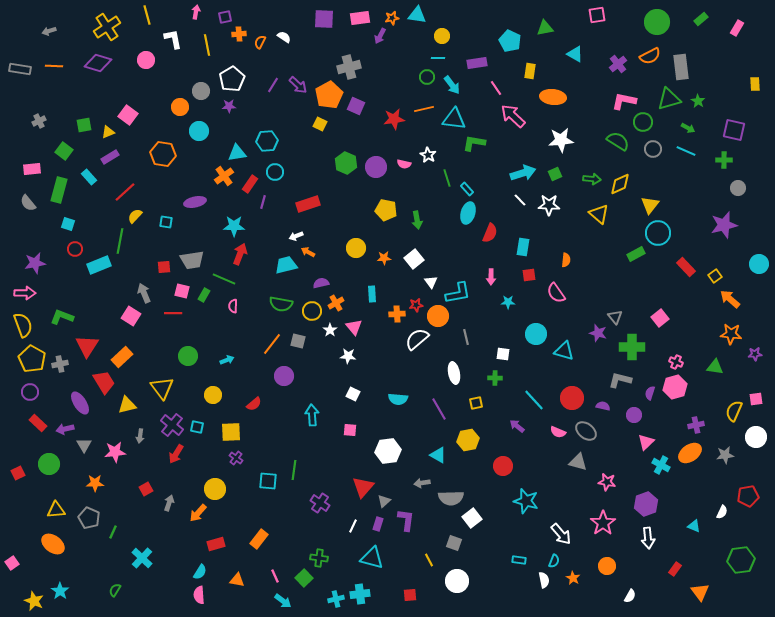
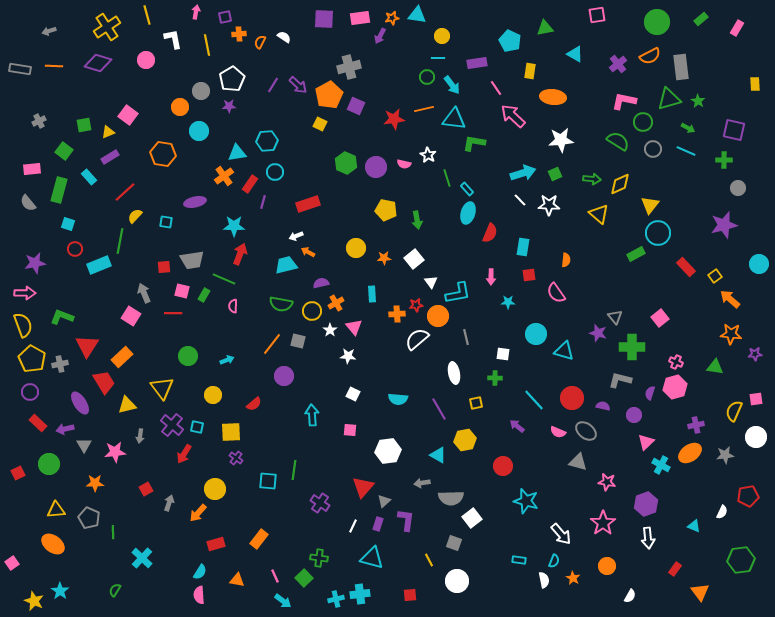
yellow hexagon at (468, 440): moved 3 px left
red arrow at (176, 454): moved 8 px right
green line at (113, 532): rotated 24 degrees counterclockwise
